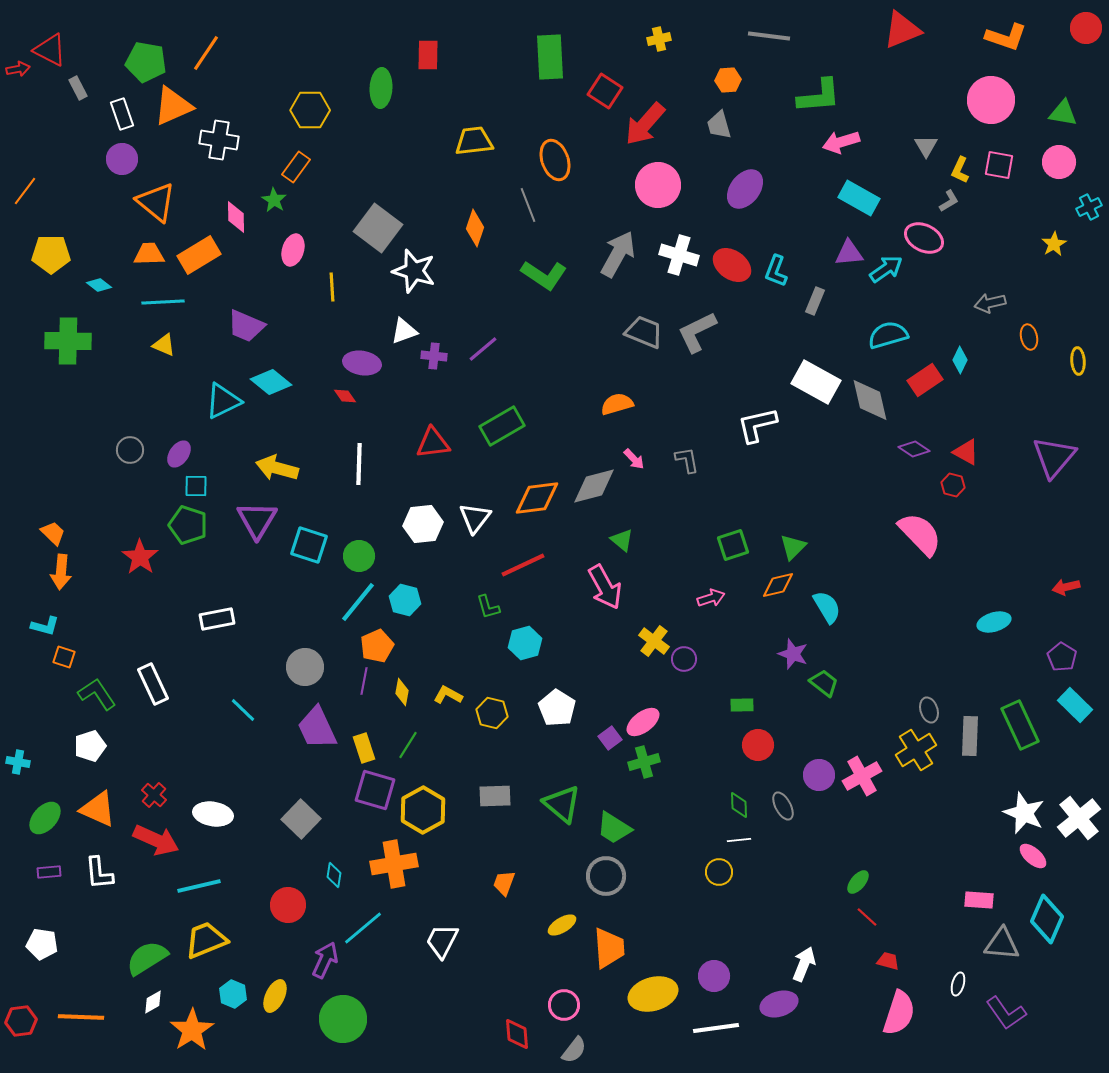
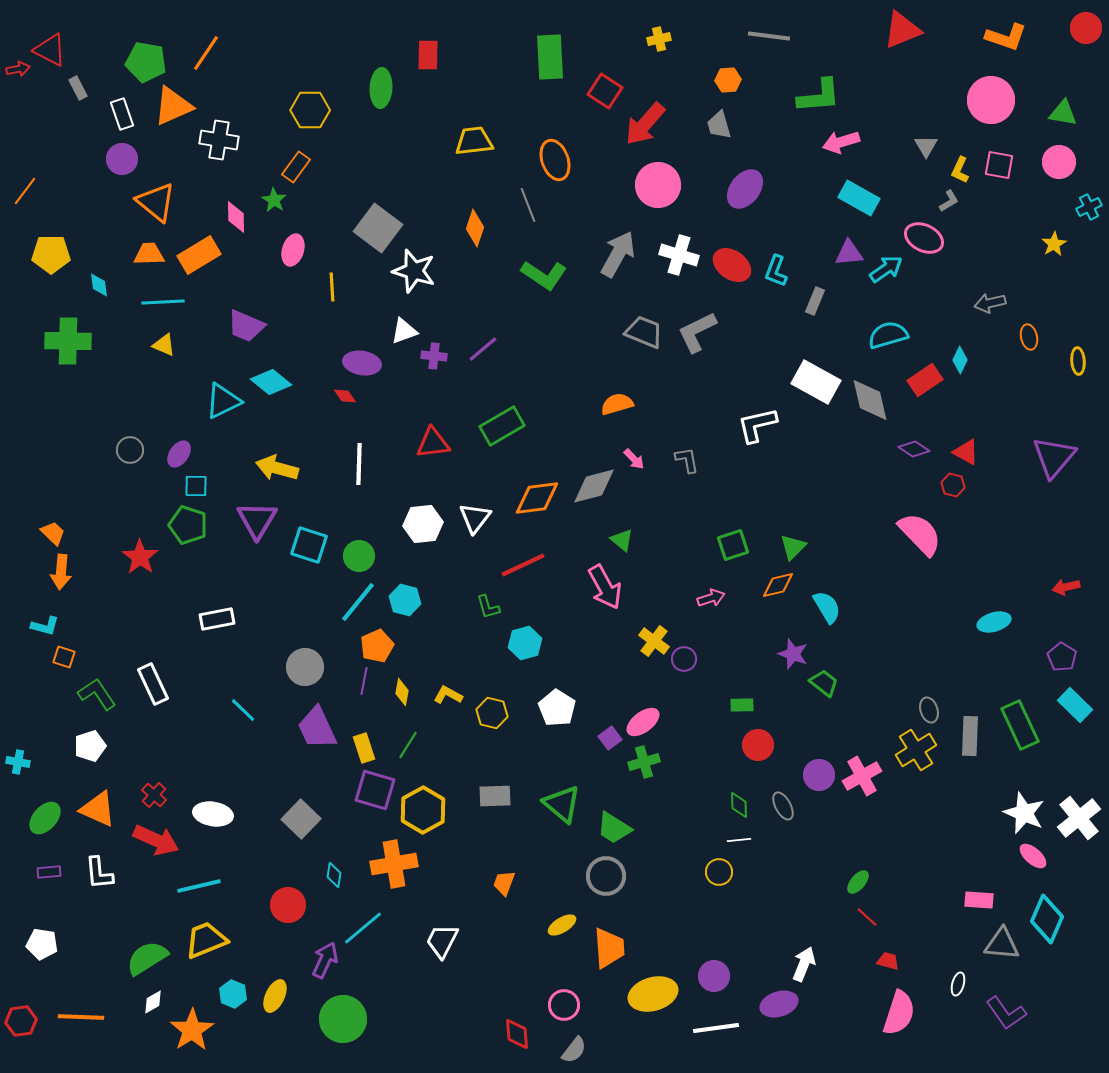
cyan diamond at (99, 285): rotated 45 degrees clockwise
